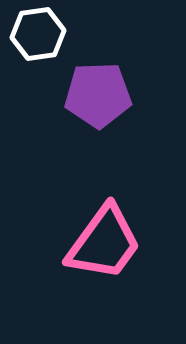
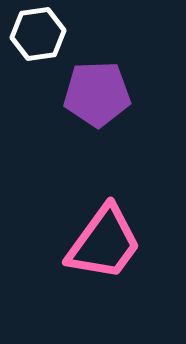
purple pentagon: moved 1 px left, 1 px up
